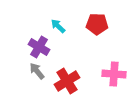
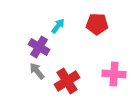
cyan arrow: rotated 84 degrees clockwise
